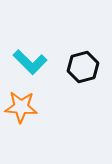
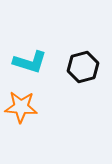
cyan L-shape: rotated 28 degrees counterclockwise
